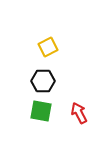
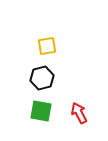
yellow square: moved 1 px left, 1 px up; rotated 18 degrees clockwise
black hexagon: moved 1 px left, 3 px up; rotated 15 degrees counterclockwise
